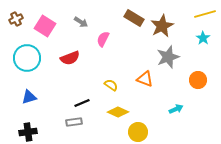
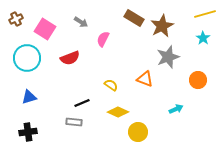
pink square: moved 3 px down
gray rectangle: rotated 14 degrees clockwise
